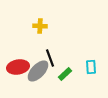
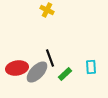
yellow cross: moved 7 px right, 16 px up; rotated 24 degrees clockwise
red ellipse: moved 1 px left, 1 px down
gray ellipse: moved 1 px left, 1 px down
